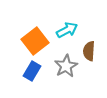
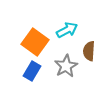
orange square: moved 1 px down; rotated 16 degrees counterclockwise
